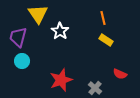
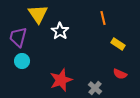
yellow rectangle: moved 12 px right, 4 px down
